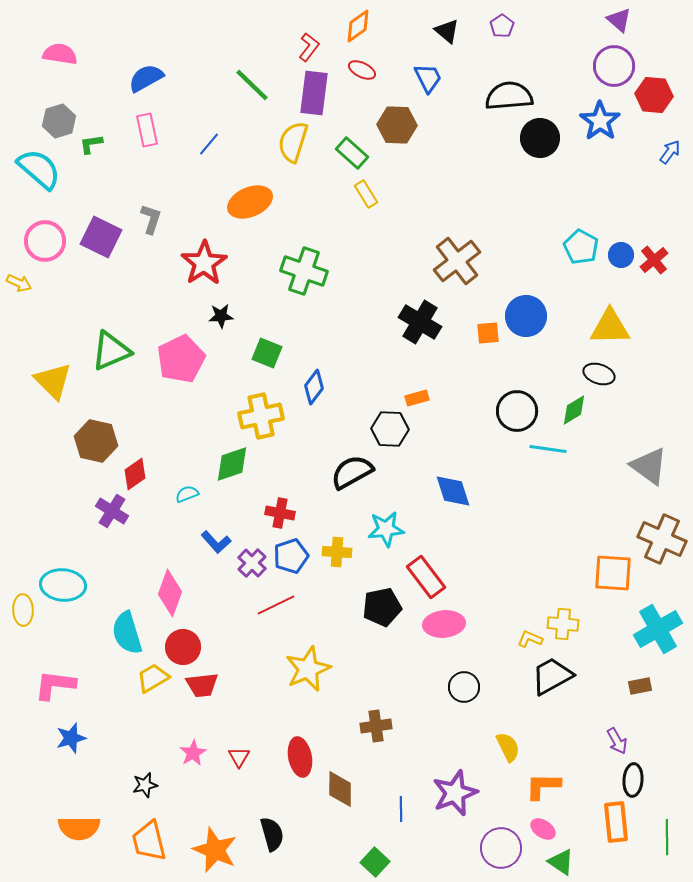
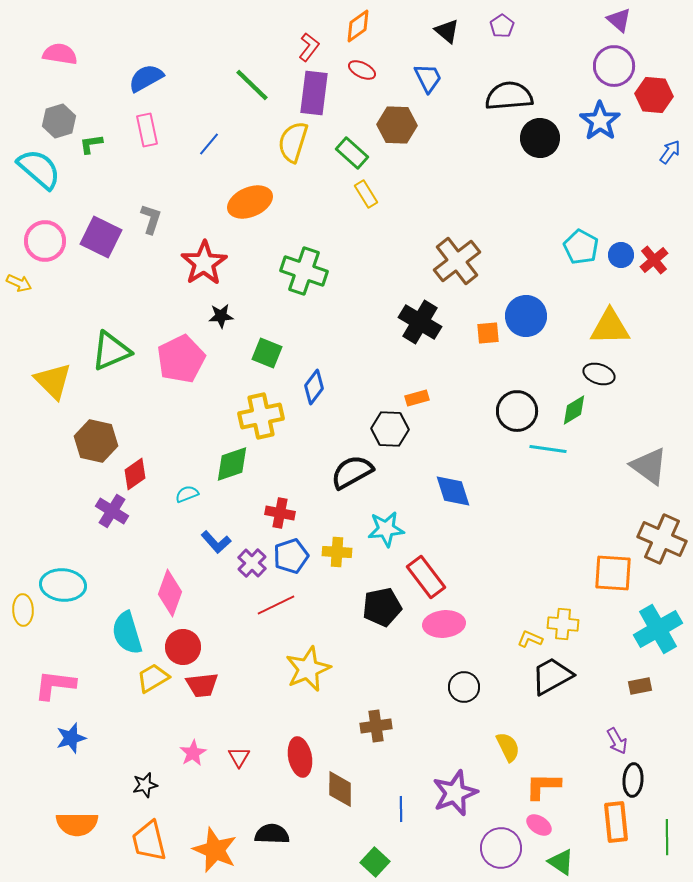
orange semicircle at (79, 828): moved 2 px left, 4 px up
pink ellipse at (543, 829): moved 4 px left, 4 px up
black semicircle at (272, 834): rotated 72 degrees counterclockwise
